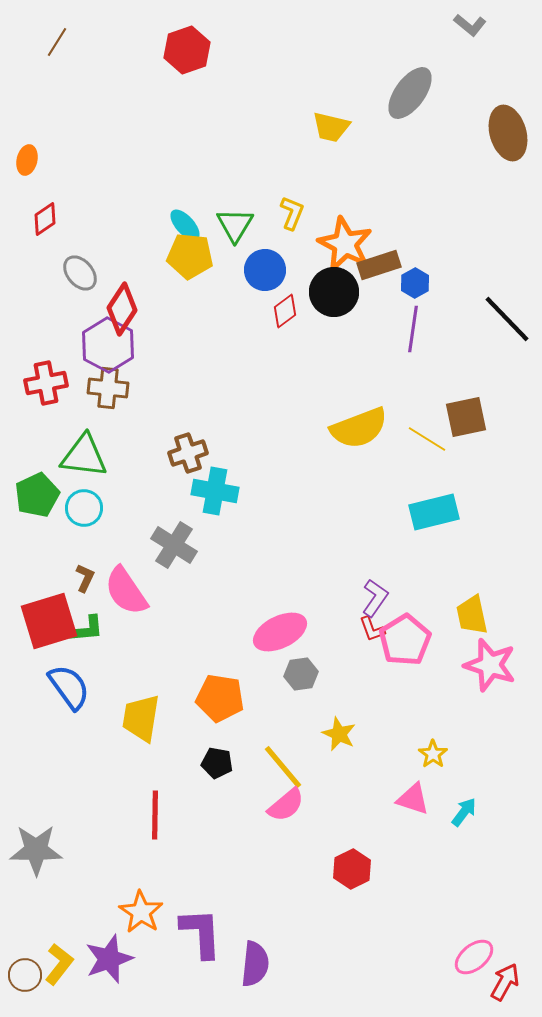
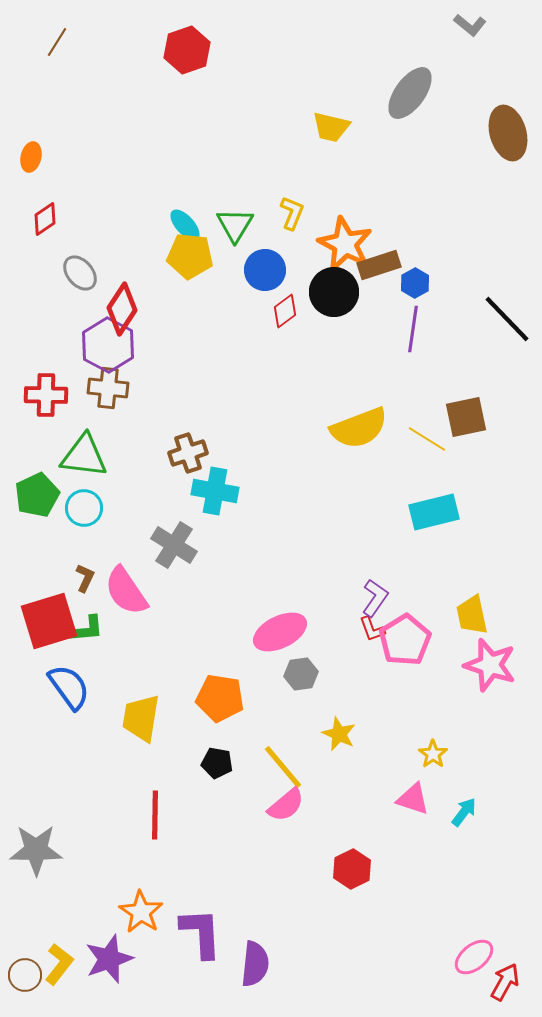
orange ellipse at (27, 160): moved 4 px right, 3 px up
red cross at (46, 383): moved 12 px down; rotated 12 degrees clockwise
